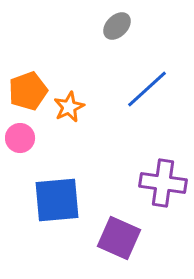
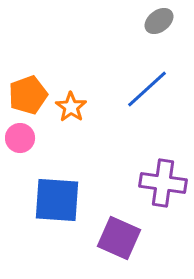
gray ellipse: moved 42 px right, 5 px up; rotated 8 degrees clockwise
orange pentagon: moved 4 px down
orange star: moved 2 px right; rotated 12 degrees counterclockwise
blue square: rotated 9 degrees clockwise
